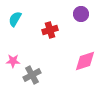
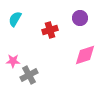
purple circle: moved 1 px left, 4 px down
pink diamond: moved 6 px up
gray cross: moved 3 px left
